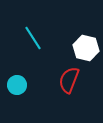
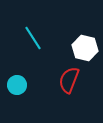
white hexagon: moved 1 px left
